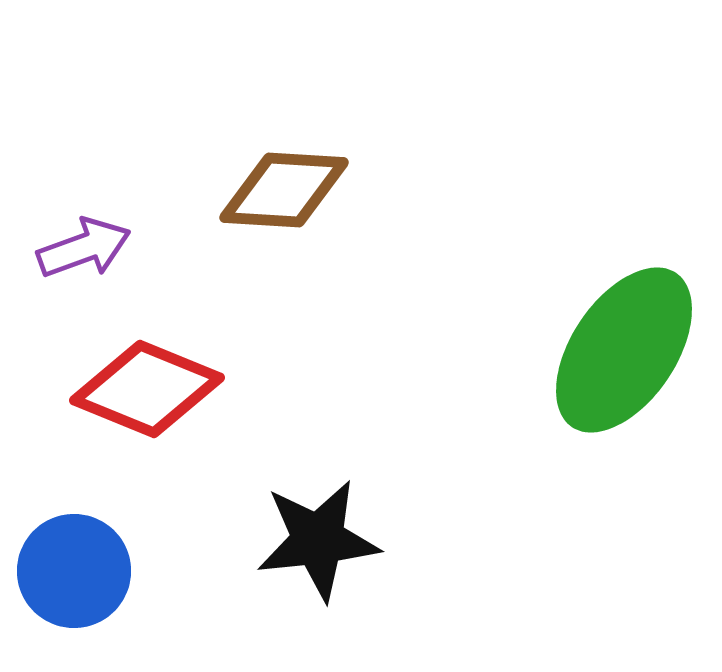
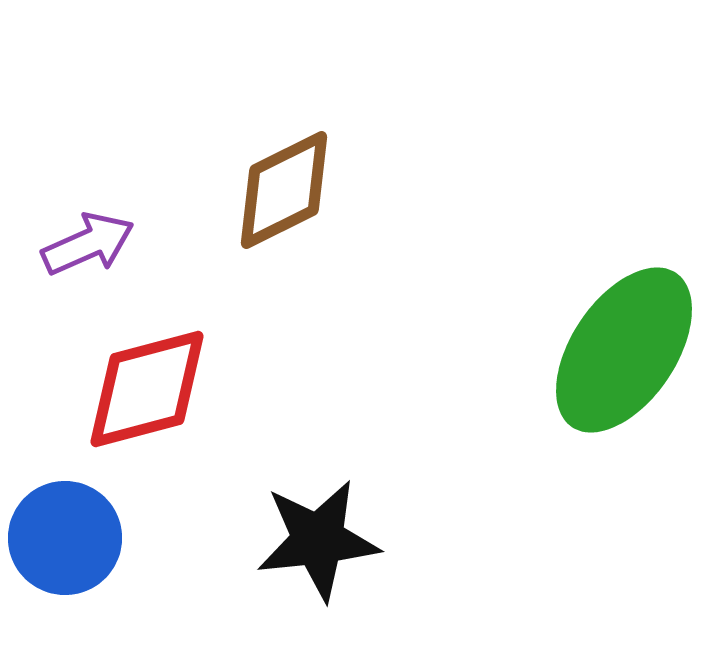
brown diamond: rotated 30 degrees counterclockwise
purple arrow: moved 4 px right, 4 px up; rotated 4 degrees counterclockwise
red diamond: rotated 37 degrees counterclockwise
blue circle: moved 9 px left, 33 px up
